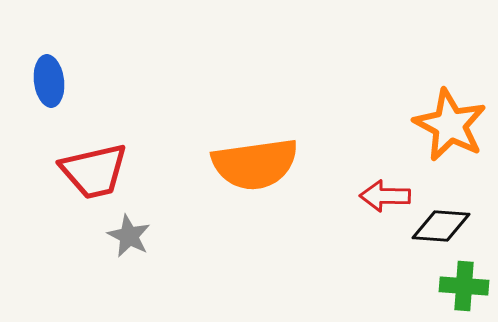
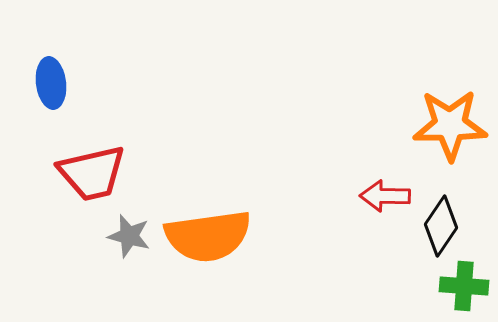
blue ellipse: moved 2 px right, 2 px down
orange star: rotated 28 degrees counterclockwise
orange semicircle: moved 47 px left, 72 px down
red trapezoid: moved 2 px left, 2 px down
black diamond: rotated 60 degrees counterclockwise
gray star: rotated 12 degrees counterclockwise
